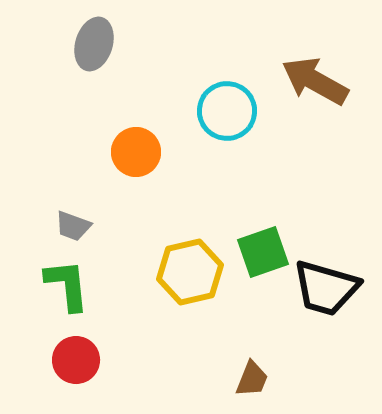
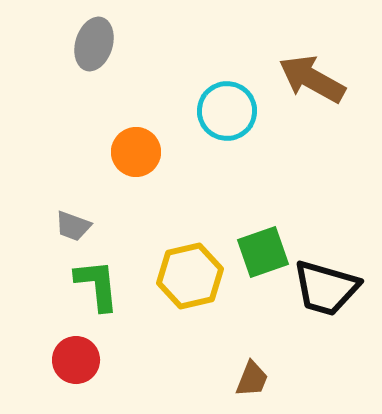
brown arrow: moved 3 px left, 2 px up
yellow hexagon: moved 4 px down
green L-shape: moved 30 px right
